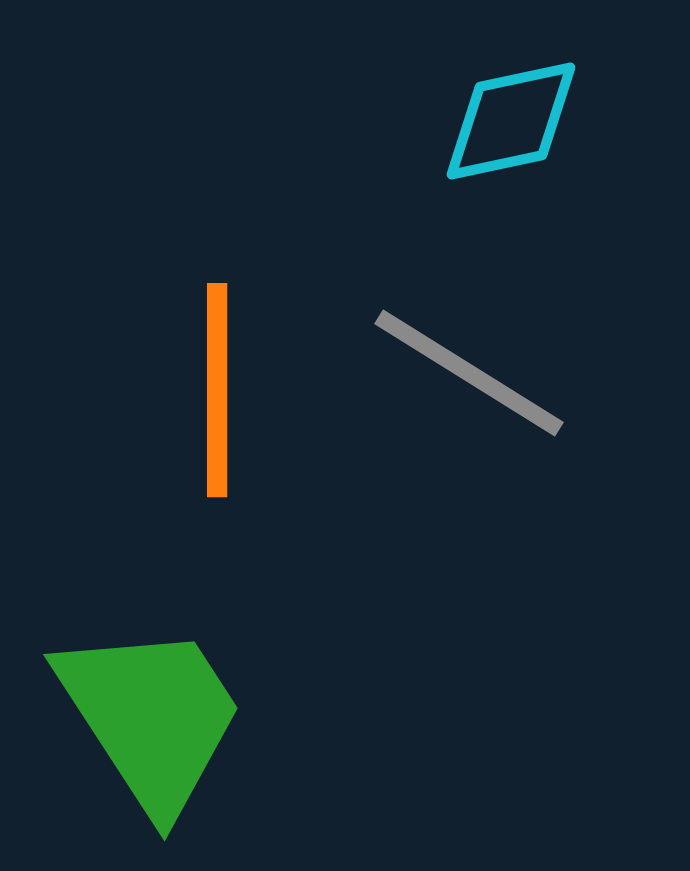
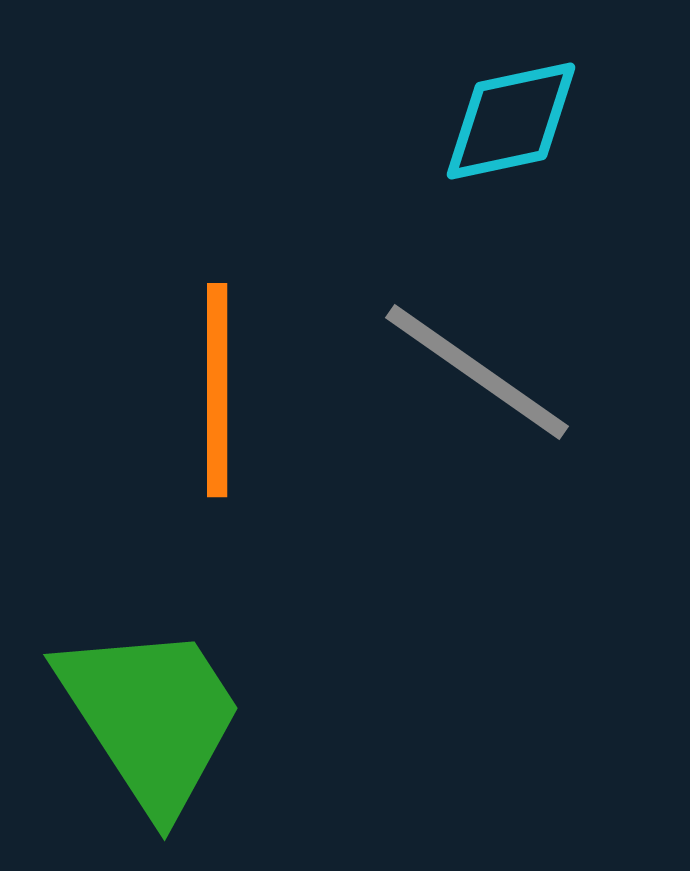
gray line: moved 8 px right, 1 px up; rotated 3 degrees clockwise
